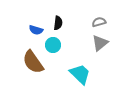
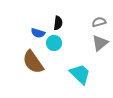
blue semicircle: moved 2 px right, 3 px down
cyan circle: moved 1 px right, 2 px up
